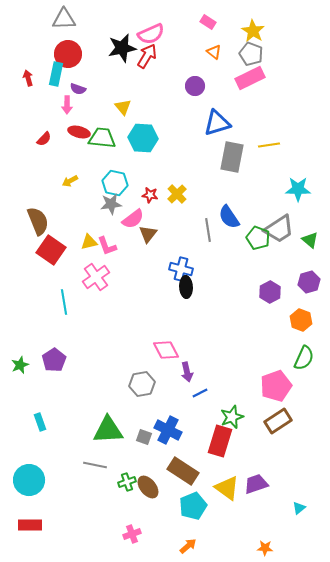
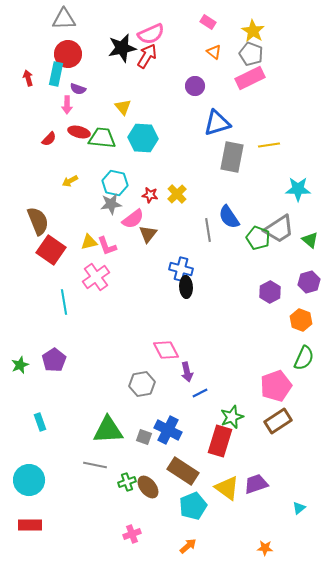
red semicircle at (44, 139): moved 5 px right
